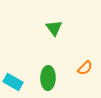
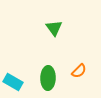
orange semicircle: moved 6 px left, 3 px down
